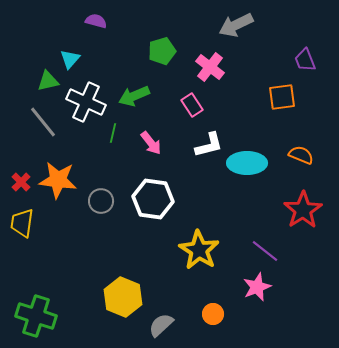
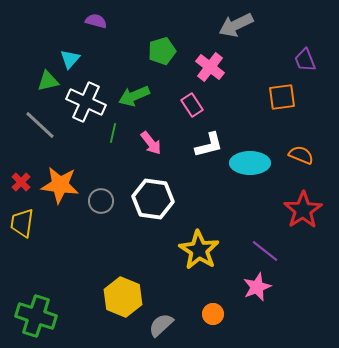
gray line: moved 3 px left, 3 px down; rotated 8 degrees counterclockwise
cyan ellipse: moved 3 px right
orange star: moved 2 px right, 5 px down
